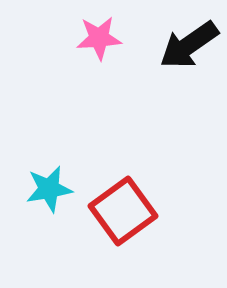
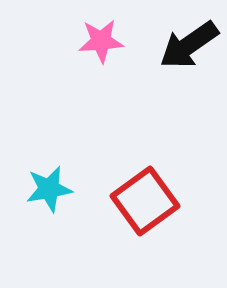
pink star: moved 2 px right, 3 px down
red square: moved 22 px right, 10 px up
